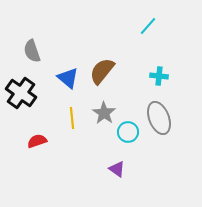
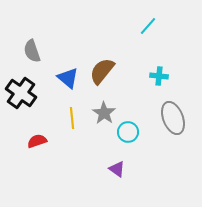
gray ellipse: moved 14 px right
